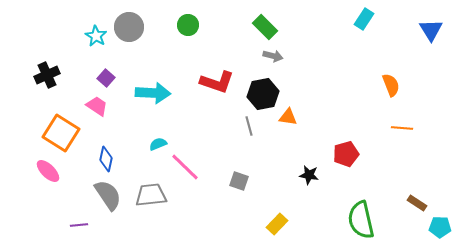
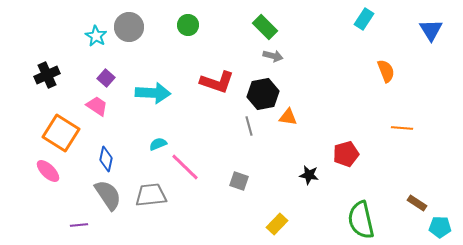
orange semicircle: moved 5 px left, 14 px up
